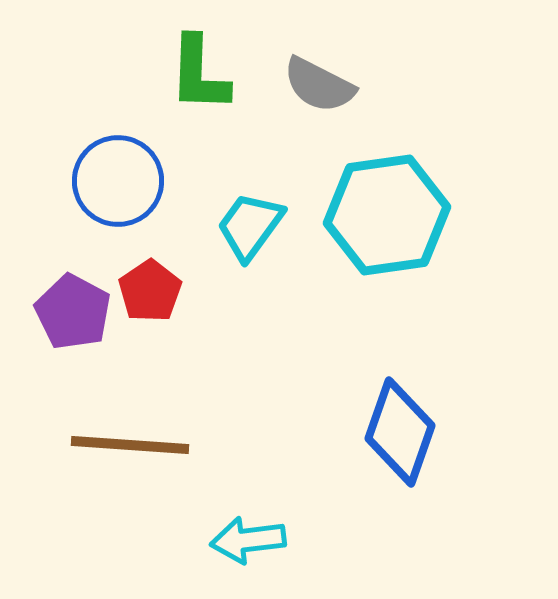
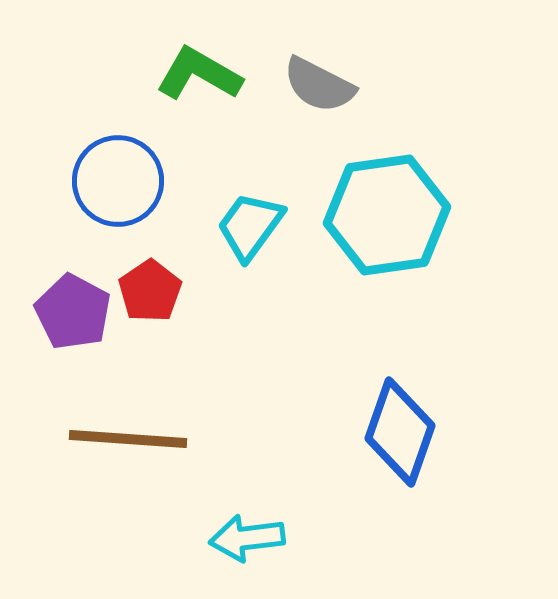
green L-shape: rotated 118 degrees clockwise
brown line: moved 2 px left, 6 px up
cyan arrow: moved 1 px left, 2 px up
